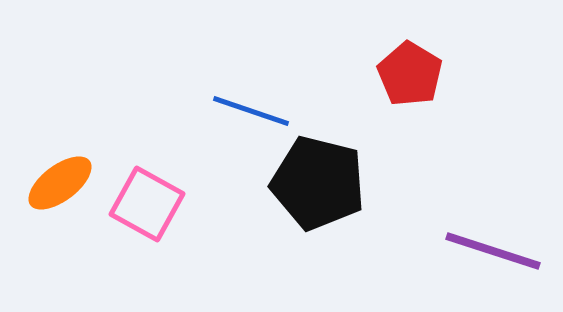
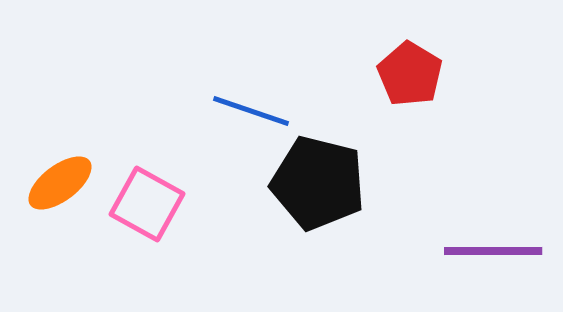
purple line: rotated 18 degrees counterclockwise
